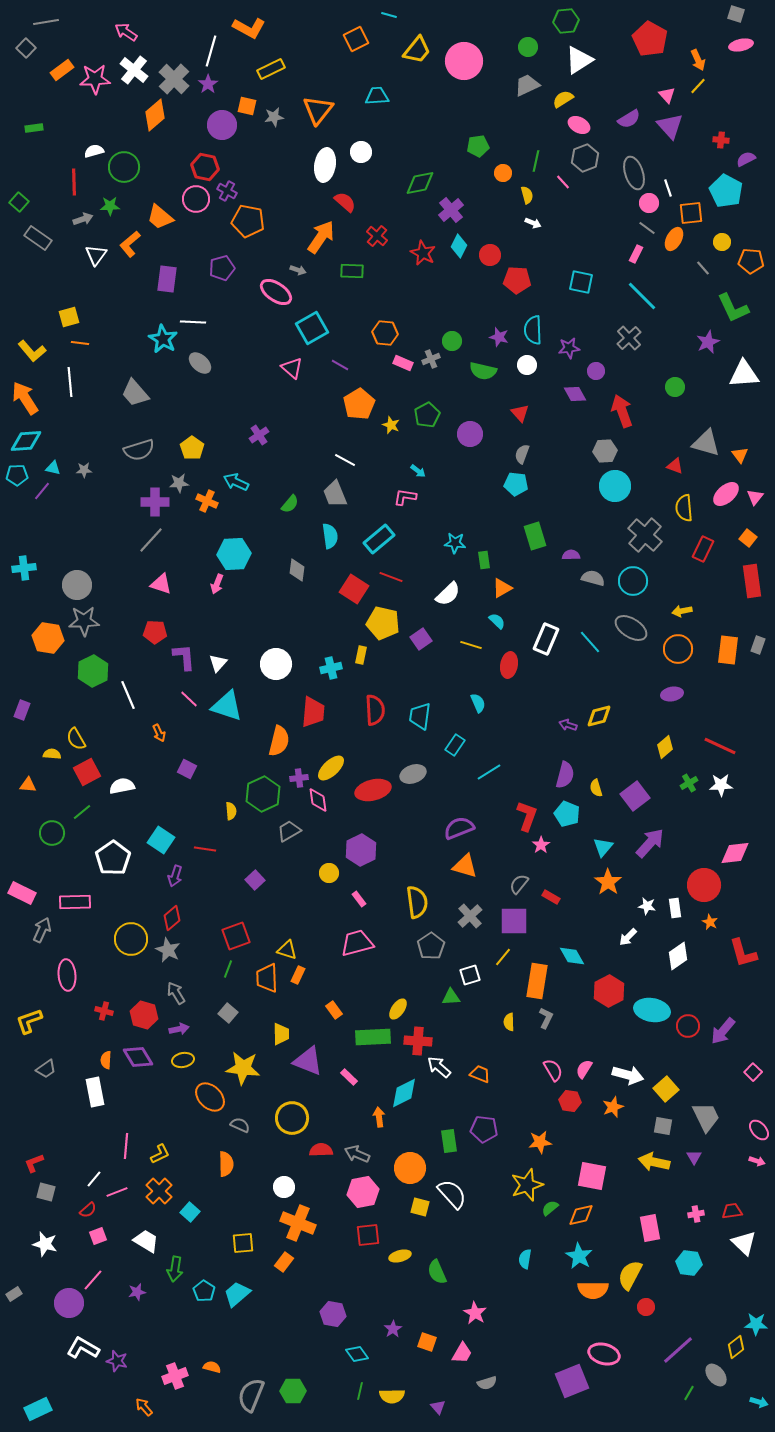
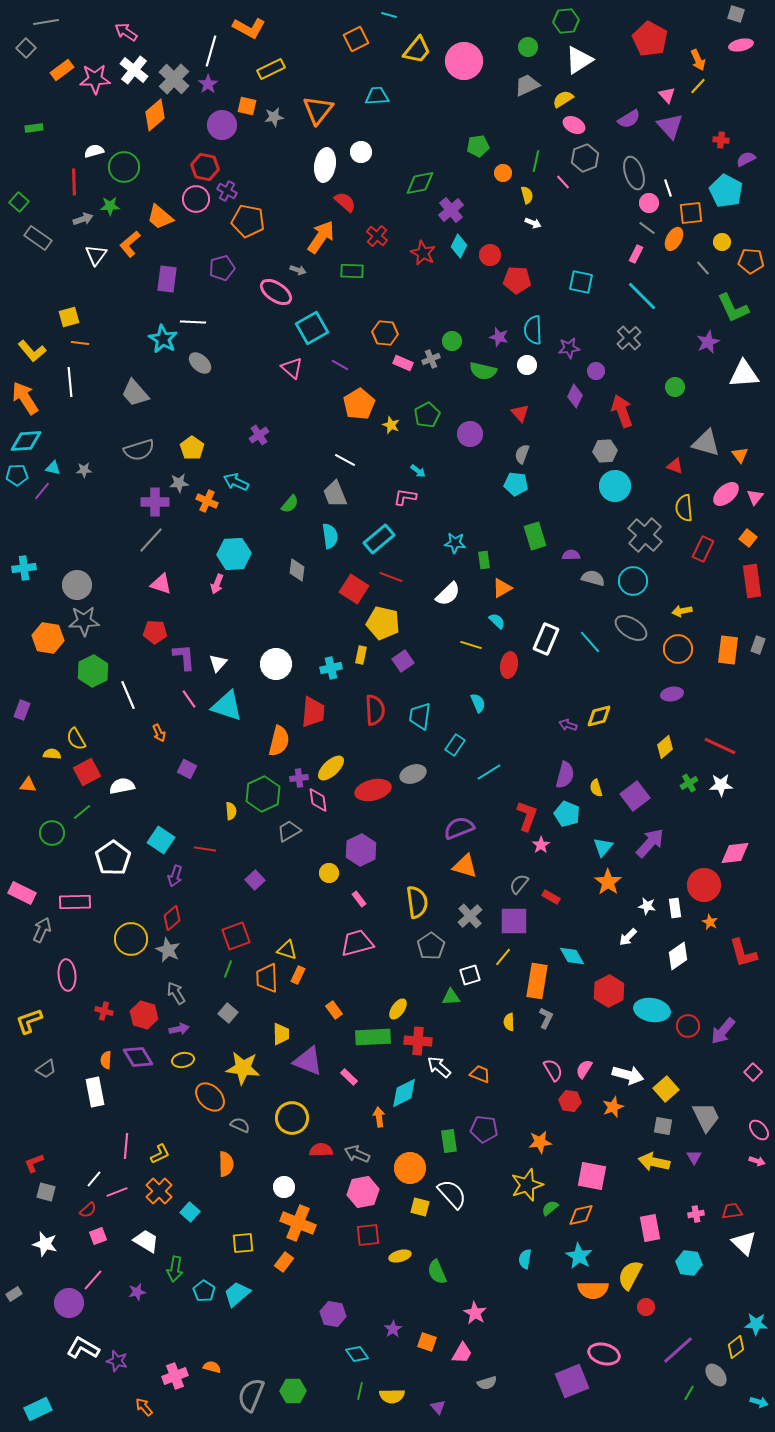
pink ellipse at (579, 125): moved 5 px left
purple diamond at (575, 394): moved 2 px down; rotated 55 degrees clockwise
purple square at (421, 639): moved 18 px left, 22 px down
pink line at (189, 699): rotated 12 degrees clockwise
